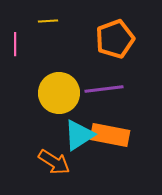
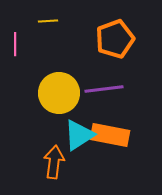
orange arrow: rotated 116 degrees counterclockwise
